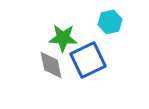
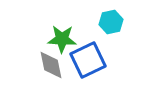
cyan hexagon: moved 1 px right
green star: moved 1 px left, 1 px down
